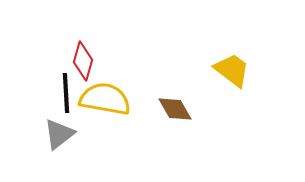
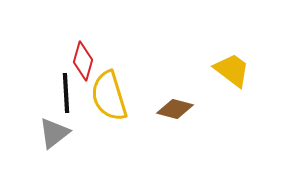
yellow semicircle: moved 4 px right, 3 px up; rotated 117 degrees counterclockwise
brown diamond: rotated 45 degrees counterclockwise
gray triangle: moved 5 px left, 1 px up
